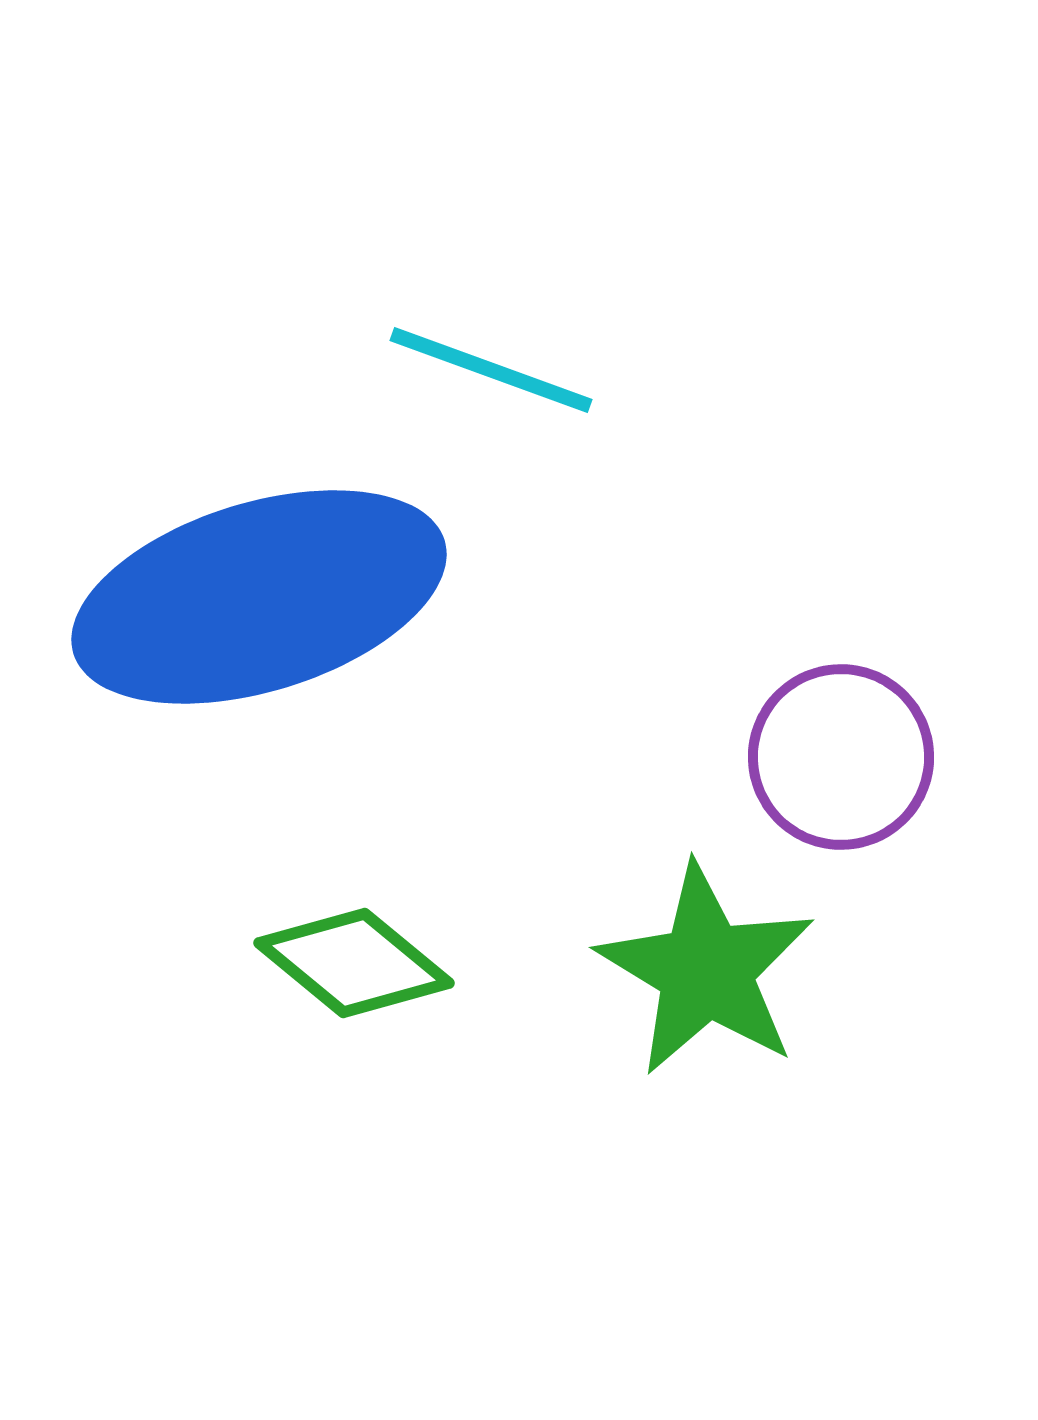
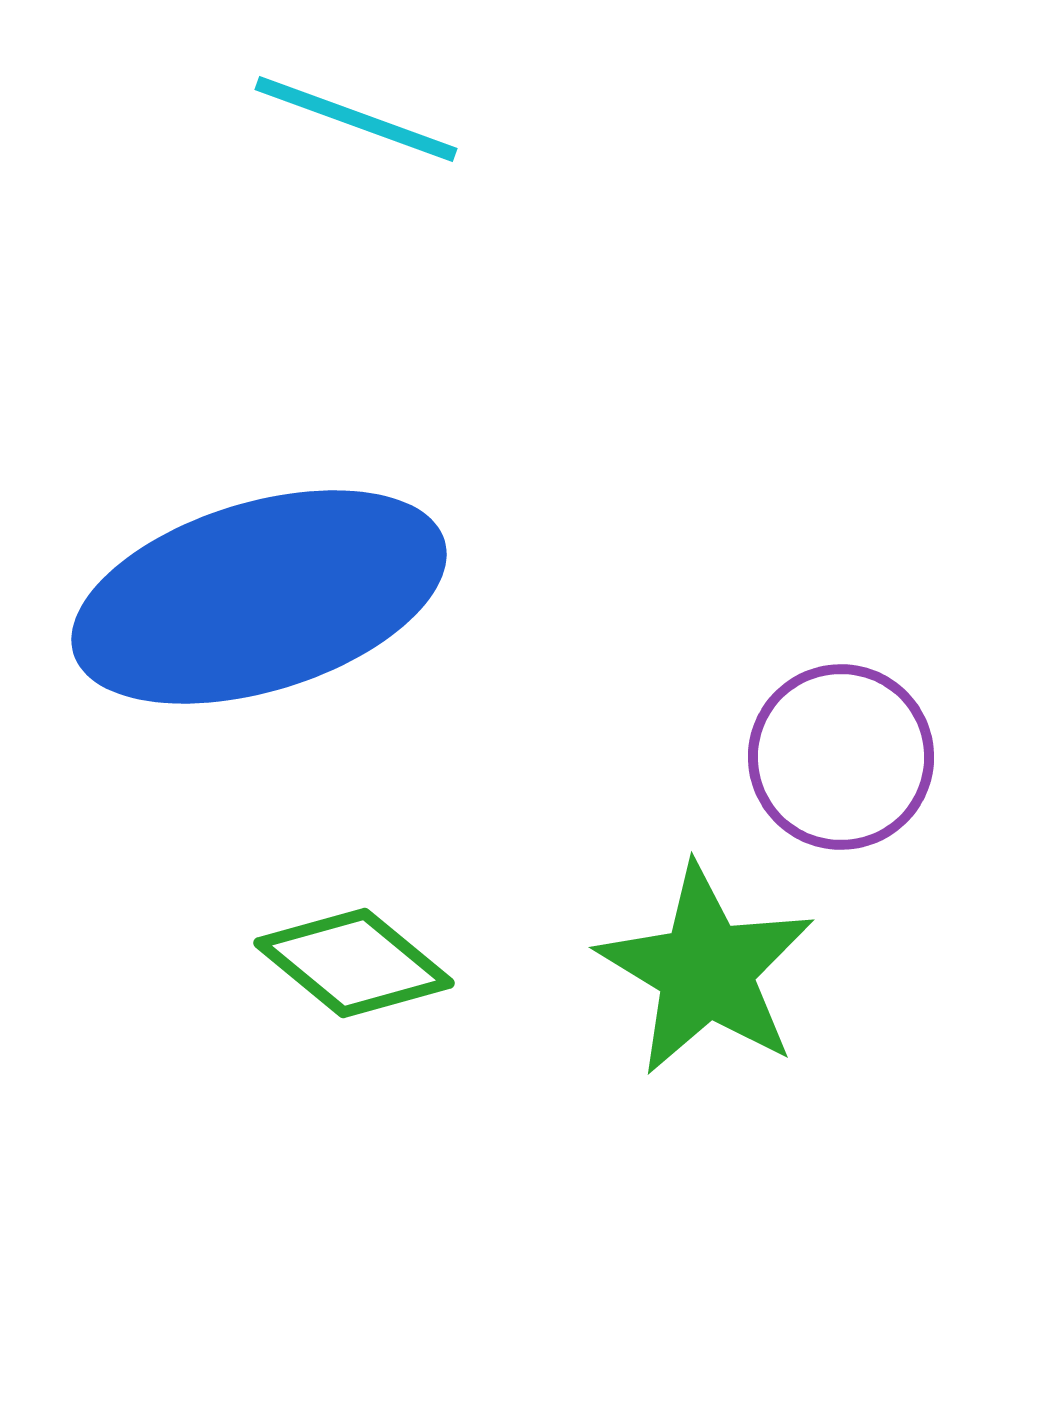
cyan line: moved 135 px left, 251 px up
